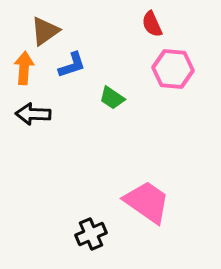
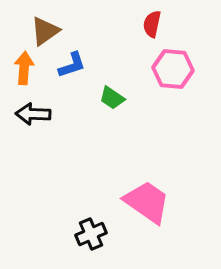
red semicircle: rotated 36 degrees clockwise
